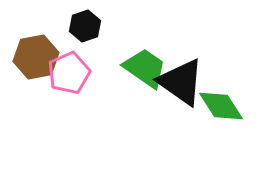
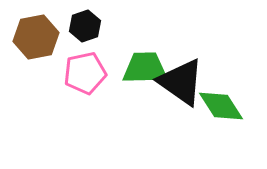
brown hexagon: moved 20 px up
green trapezoid: rotated 36 degrees counterclockwise
pink pentagon: moved 16 px right; rotated 12 degrees clockwise
